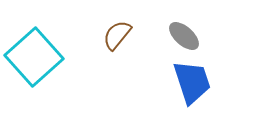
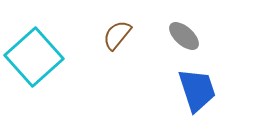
blue trapezoid: moved 5 px right, 8 px down
